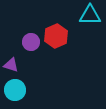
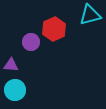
cyan triangle: rotated 15 degrees counterclockwise
red hexagon: moved 2 px left, 7 px up
purple triangle: rotated 14 degrees counterclockwise
